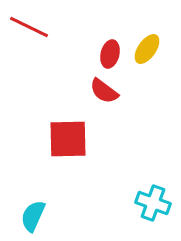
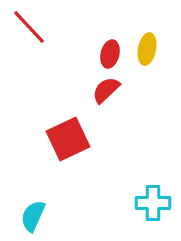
red line: rotated 21 degrees clockwise
yellow ellipse: rotated 24 degrees counterclockwise
red semicircle: moved 2 px right, 1 px up; rotated 100 degrees clockwise
red square: rotated 24 degrees counterclockwise
cyan cross: rotated 20 degrees counterclockwise
